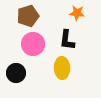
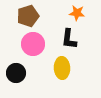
black L-shape: moved 2 px right, 1 px up
